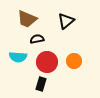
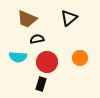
black triangle: moved 3 px right, 3 px up
orange circle: moved 6 px right, 3 px up
